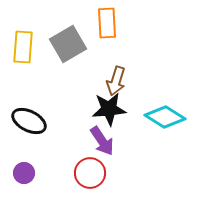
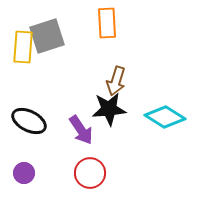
gray square: moved 21 px left, 8 px up; rotated 12 degrees clockwise
purple arrow: moved 21 px left, 11 px up
